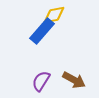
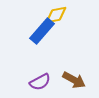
yellow diamond: moved 2 px right
purple semicircle: moved 1 px left, 1 px down; rotated 150 degrees counterclockwise
